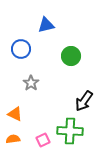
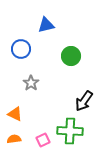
orange semicircle: moved 1 px right
